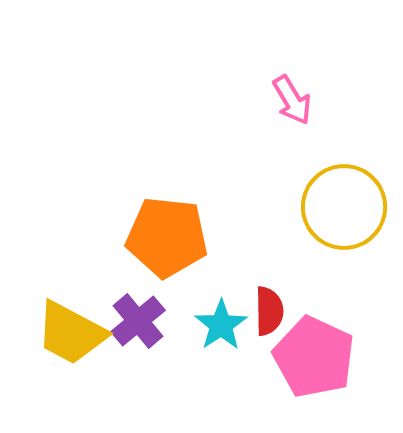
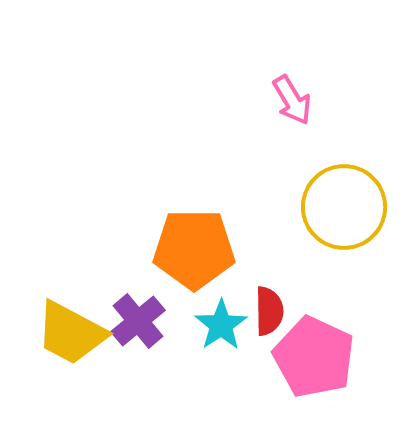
orange pentagon: moved 27 px right, 12 px down; rotated 6 degrees counterclockwise
